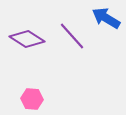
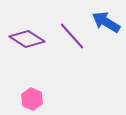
blue arrow: moved 4 px down
pink hexagon: rotated 20 degrees clockwise
